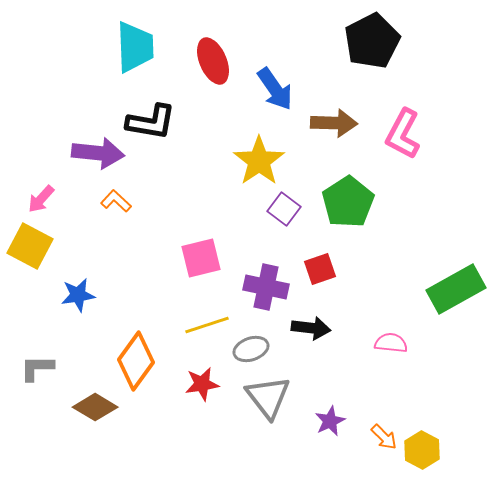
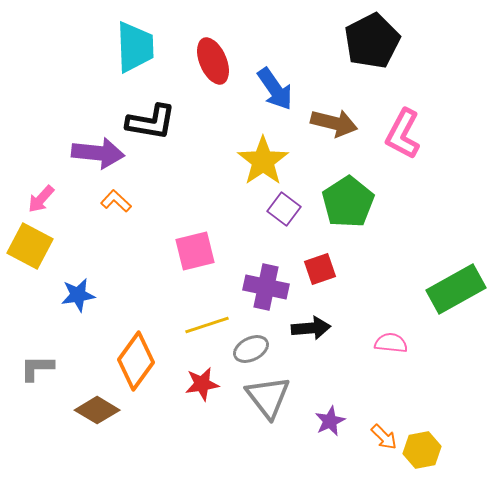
brown arrow: rotated 12 degrees clockwise
yellow star: moved 4 px right
pink square: moved 6 px left, 7 px up
black arrow: rotated 12 degrees counterclockwise
gray ellipse: rotated 8 degrees counterclockwise
brown diamond: moved 2 px right, 3 px down
yellow hexagon: rotated 21 degrees clockwise
